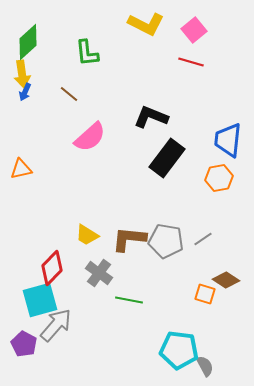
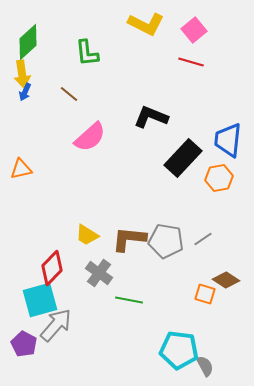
black rectangle: moved 16 px right; rotated 6 degrees clockwise
